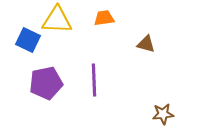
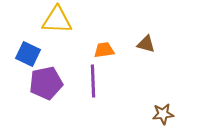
orange trapezoid: moved 32 px down
blue square: moved 14 px down
purple line: moved 1 px left, 1 px down
